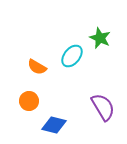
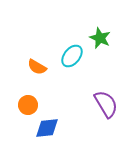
orange circle: moved 1 px left, 4 px down
purple semicircle: moved 3 px right, 3 px up
blue diamond: moved 7 px left, 3 px down; rotated 20 degrees counterclockwise
